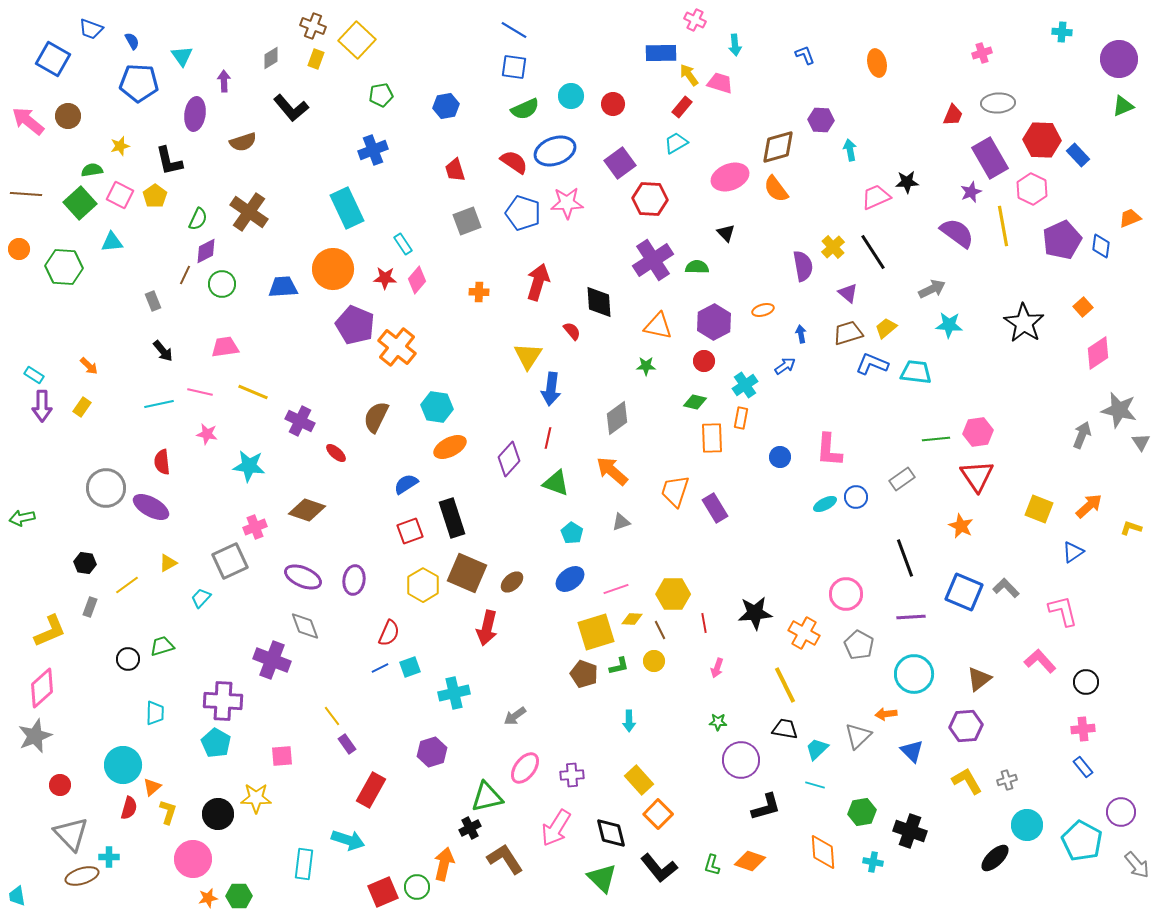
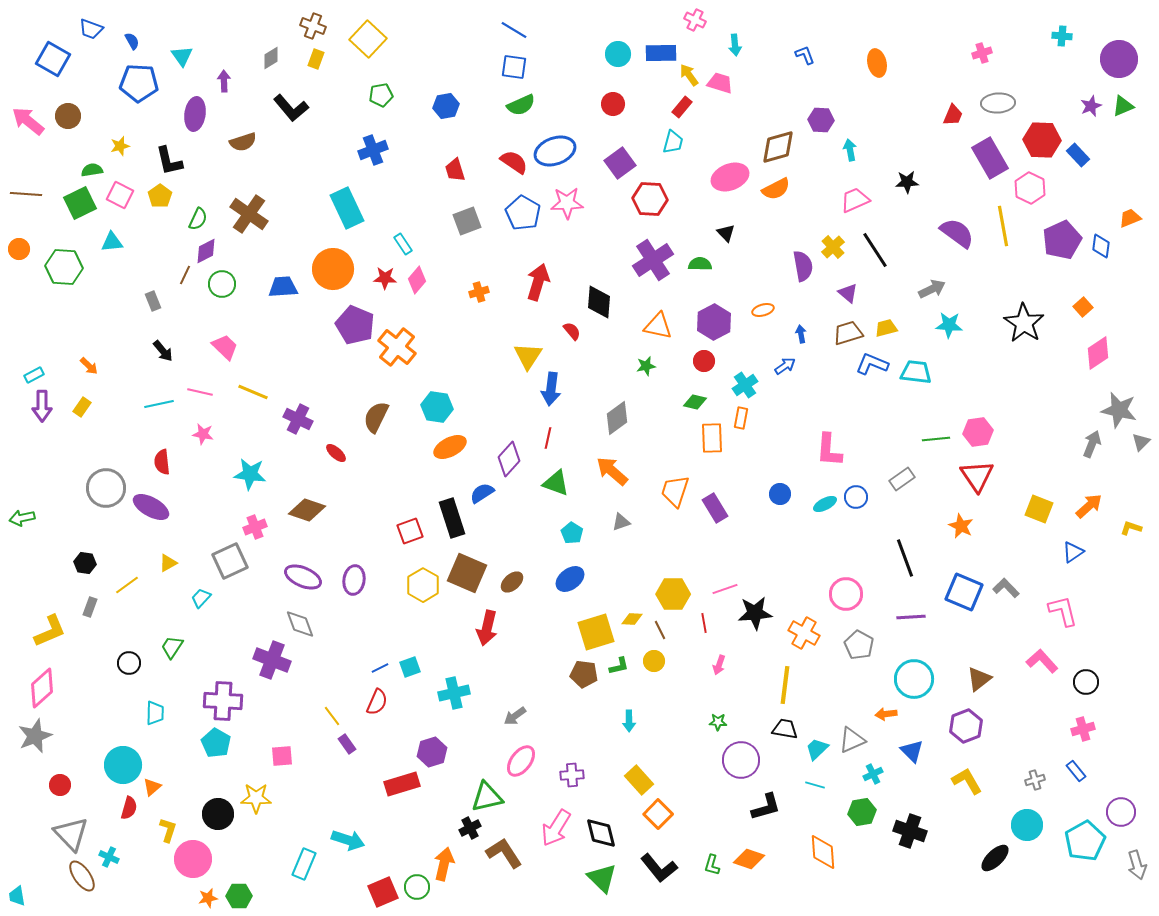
cyan cross at (1062, 32): moved 4 px down
yellow square at (357, 40): moved 11 px right, 1 px up
cyan circle at (571, 96): moved 47 px right, 42 px up
green semicircle at (525, 109): moved 4 px left, 4 px up
cyan trapezoid at (676, 143): moved 3 px left, 1 px up; rotated 135 degrees clockwise
orange semicircle at (776, 189): rotated 80 degrees counterclockwise
pink hexagon at (1032, 189): moved 2 px left, 1 px up
purple star at (971, 192): moved 120 px right, 86 px up
yellow pentagon at (155, 196): moved 5 px right
pink trapezoid at (876, 197): moved 21 px left, 3 px down
green square at (80, 203): rotated 16 degrees clockwise
brown cross at (249, 212): moved 2 px down
blue pentagon at (523, 213): rotated 12 degrees clockwise
black line at (873, 252): moved 2 px right, 2 px up
green semicircle at (697, 267): moved 3 px right, 3 px up
orange cross at (479, 292): rotated 18 degrees counterclockwise
black diamond at (599, 302): rotated 8 degrees clockwise
yellow trapezoid at (886, 328): rotated 25 degrees clockwise
pink trapezoid at (225, 347): rotated 52 degrees clockwise
green star at (646, 366): rotated 12 degrees counterclockwise
cyan rectangle at (34, 375): rotated 60 degrees counterclockwise
purple cross at (300, 421): moved 2 px left, 2 px up
pink star at (207, 434): moved 4 px left
gray arrow at (1082, 435): moved 10 px right, 9 px down
gray triangle at (1141, 442): rotated 18 degrees clockwise
blue circle at (780, 457): moved 37 px down
cyan star at (249, 466): moved 1 px right, 8 px down
blue semicircle at (406, 484): moved 76 px right, 9 px down
pink line at (616, 589): moved 109 px right
gray diamond at (305, 626): moved 5 px left, 2 px up
red semicircle at (389, 633): moved 12 px left, 69 px down
green trapezoid at (162, 646): moved 10 px right, 1 px down; rotated 40 degrees counterclockwise
black circle at (128, 659): moved 1 px right, 4 px down
pink L-shape at (1040, 661): moved 2 px right
pink arrow at (717, 668): moved 2 px right, 3 px up
brown pentagon at (584, 674): rotated 12 degrees counterclockwise
cyan circle at (914, 674): moved 5 px down
yellow line at (785, 685): rotated 33 degrees clockwise
purple hexagon at (966, 726): rotated 16 degrees counterclockwise
pink cross at (1083, 729): rotated 10 degrees counterclockwise
gray triangle at (858, 736): moved 6 px left, 4 px down; rotated 20 degrees clockwise
blue rectangle at (1083, 767): moved 7 px left, 4 px down
pink ellipse at (525, 768): moved 4 px left, 7 px up
gray cross at (1007, 780): moved 28 px right
red rectangle at (371, 790): moved 31 px right, 6 px up; rotated 44 degrees clockwise
yellow L-shape at (168, 812): moved 18 px down
black diamond at (611, 833): moved 10 px left
cyan pentagon at (1082, 841): moved 3 px right; rotated 15 degrees clockwise
cyan cross at (109, 857): rotated 24 degrees clockwise
brown L-shape at (505, 859): moved 1 px left, 6 px up
orange diamond at (750, 861): moved 1 px left, 2 px up
cyan cross at (873, 862): moved 88 px up; rotated 36 degrees counterclockwise
cyan rectangle at (304, 864): rotated 16 degrees clockwise
gray arrow at (1137, 865): rotated 24 degrees clockwise
brown ellipse at (82, 876): rotated 72 degrees clockwise
